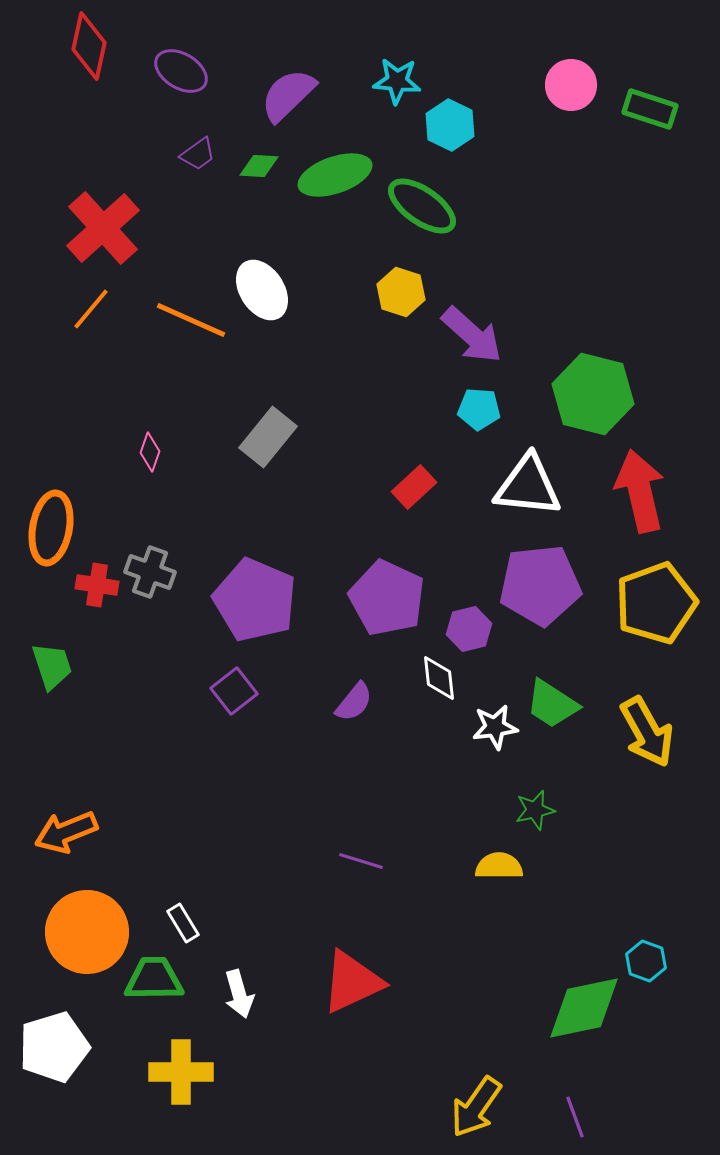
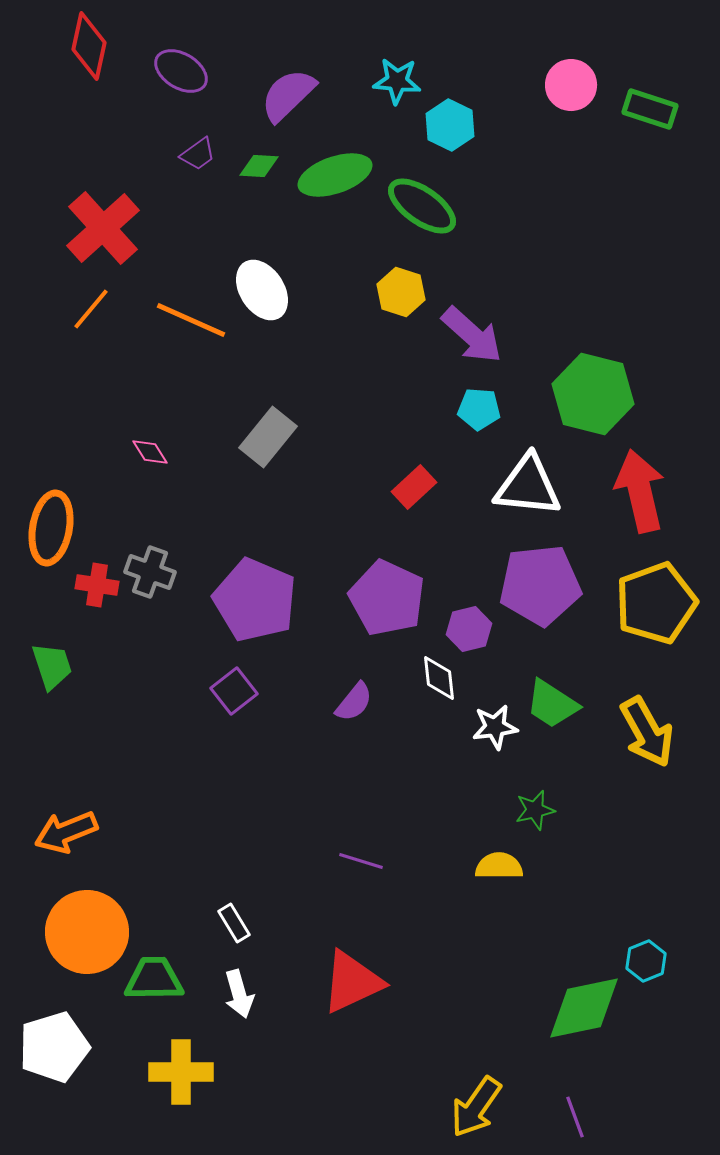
pink diamond at (150, 452): rotated 51 degrees counterclockwise
white rectangle at (183, 923): moved 51 px right
cyan hexagon at (646, 961): rotated 18 degrees clockwise
